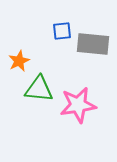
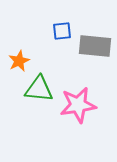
gray rectangle: moved 2 px right, 2 px down
